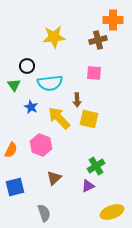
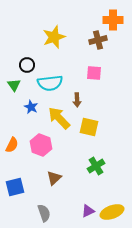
yellow star: rotated 15 degrees counterclockwise
black circle: moved 1 px up
yellow square: moved 8 px down
orange semicircle: moved 1 px right, 5 px up
purple triangle: moved 25 px down
